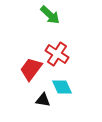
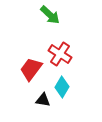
red cross: moved 3 px right
cyan diamond: rotated 55 degrees clockwise
